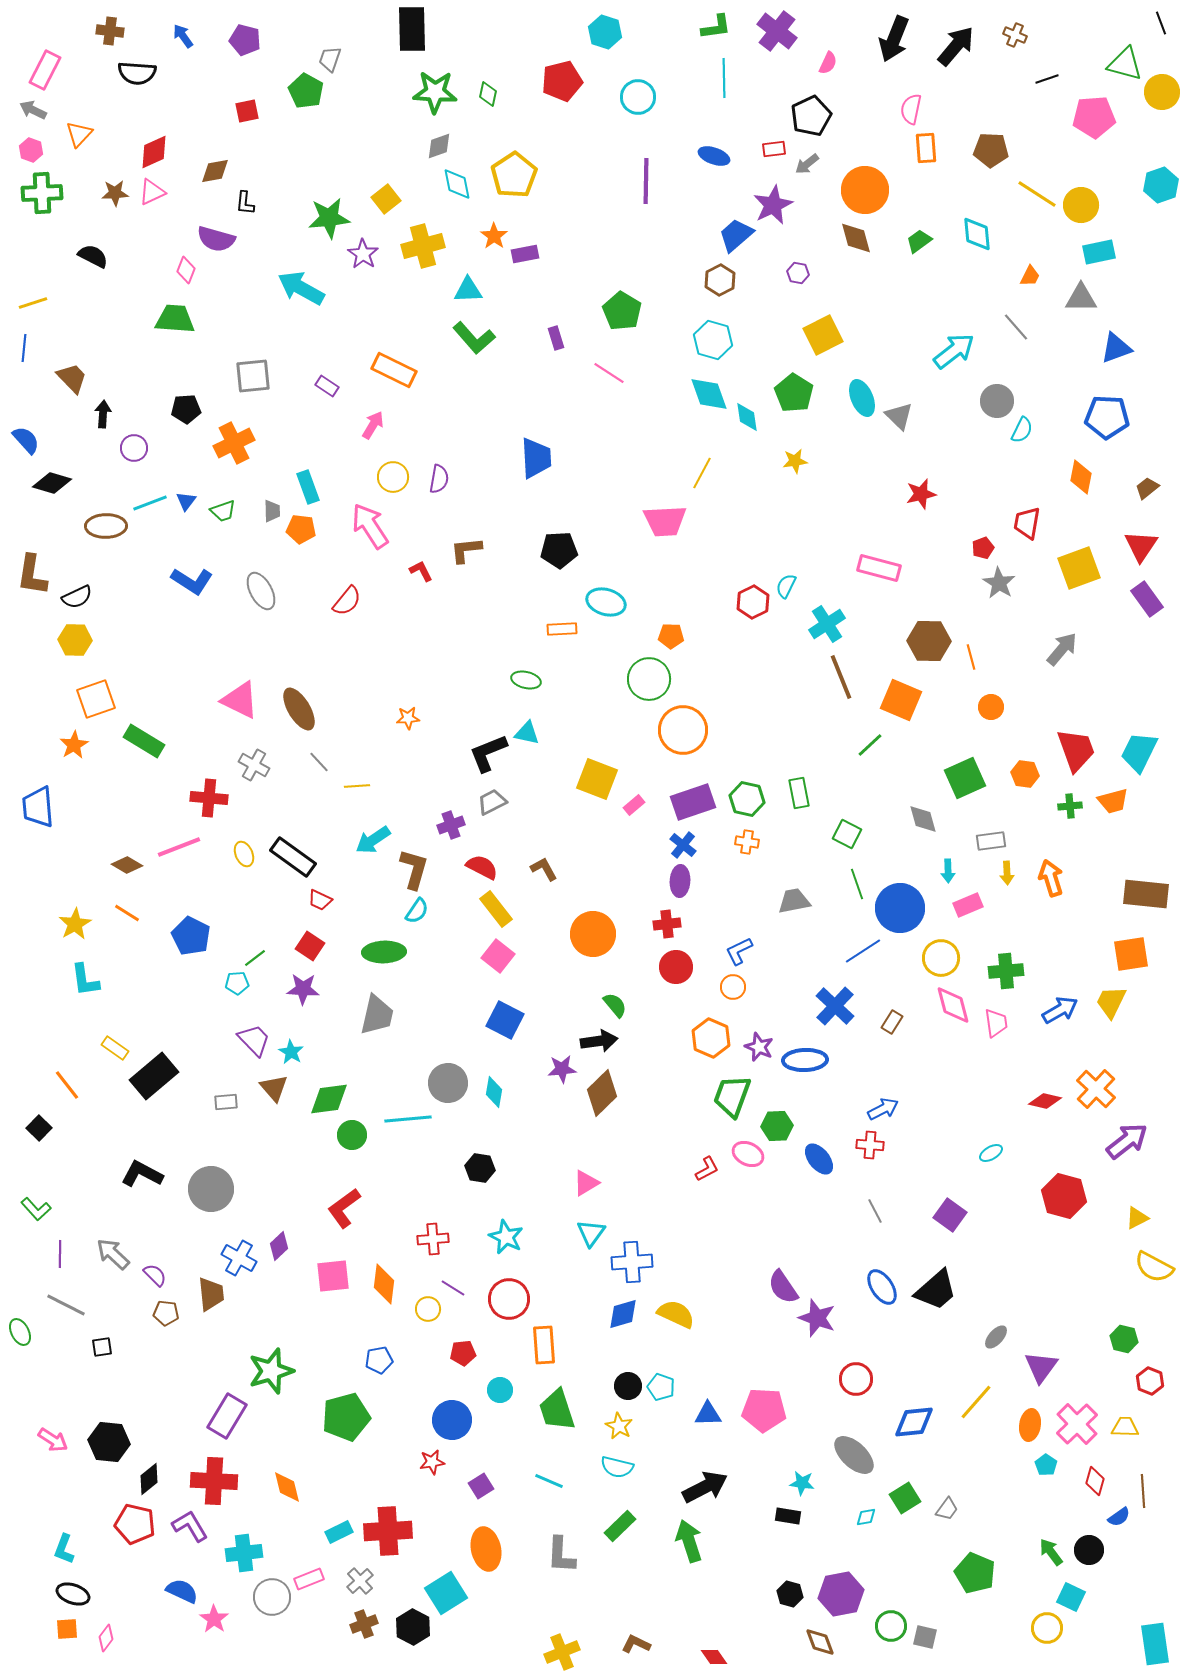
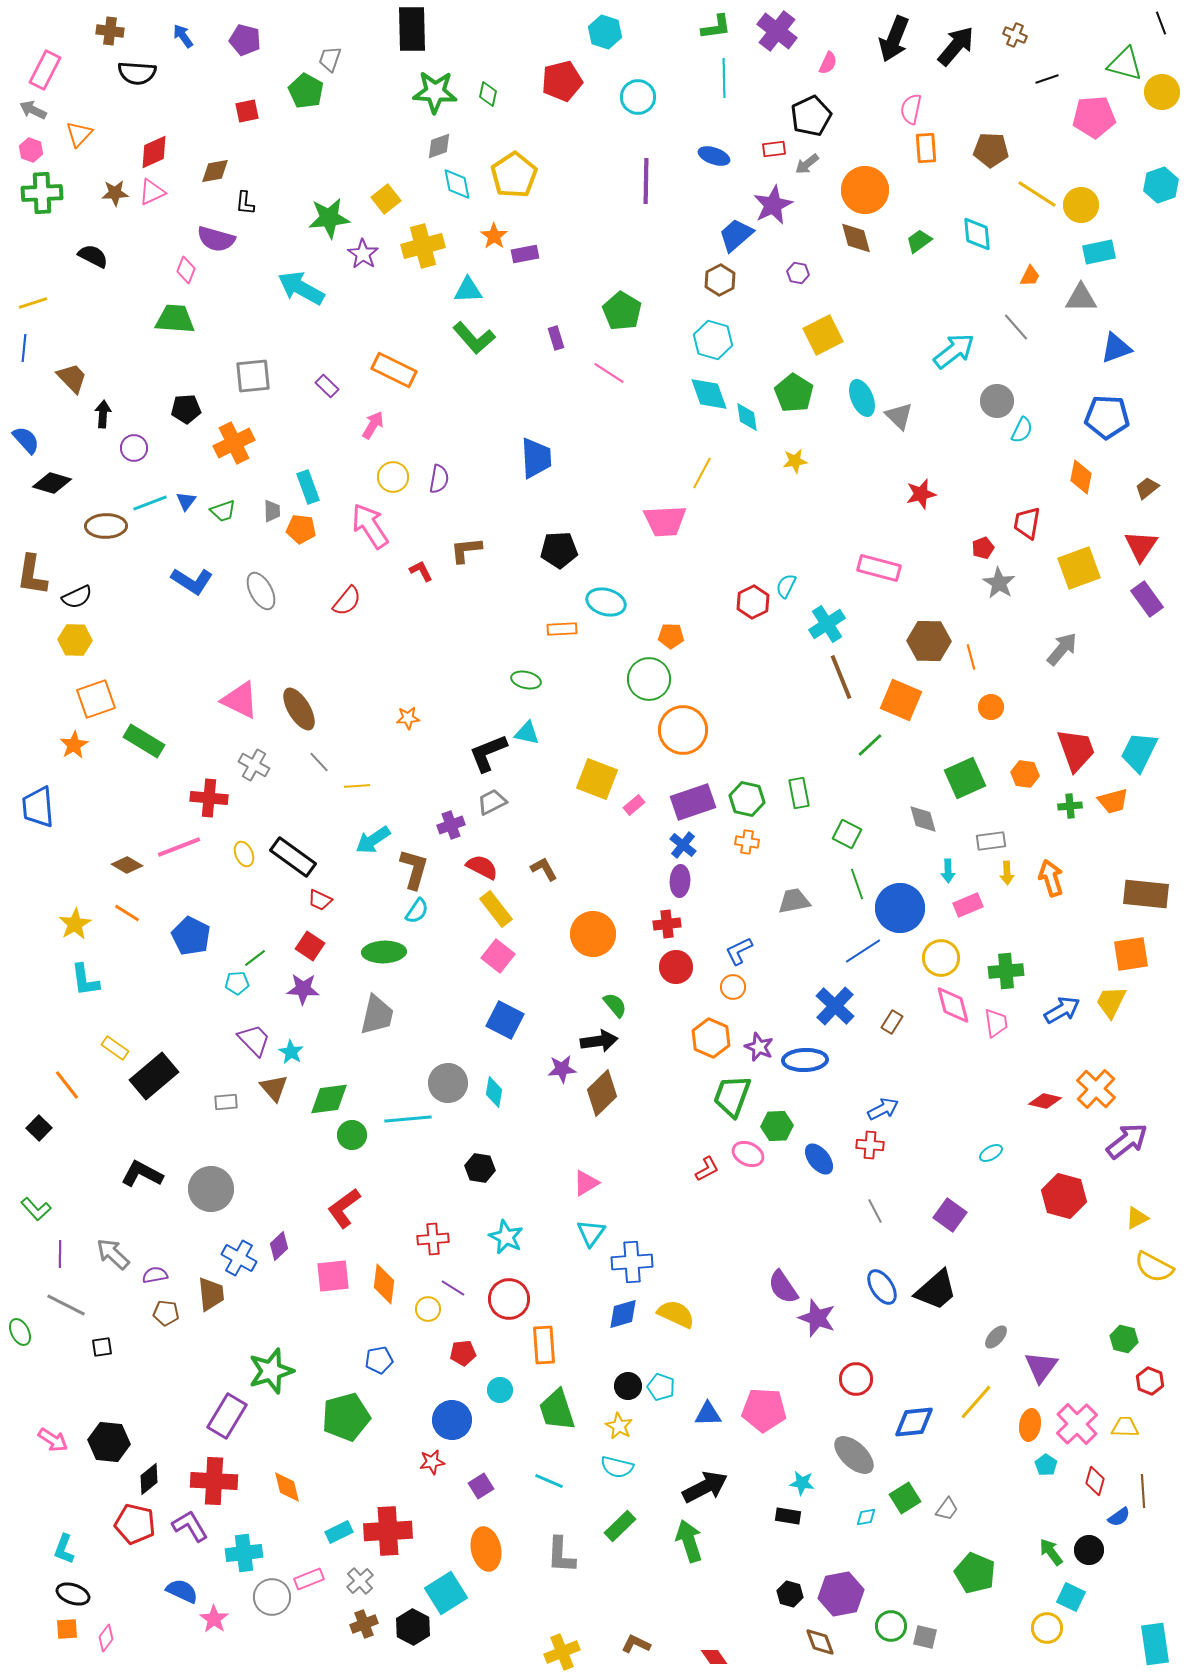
purple rectangle at (327, 386): rotated 10 degrees clockwise
blue arrow at (1060, 1010): moved 2 px right
purple semicircle at (155, 1275): rotated 55 degrees counterclockwise
